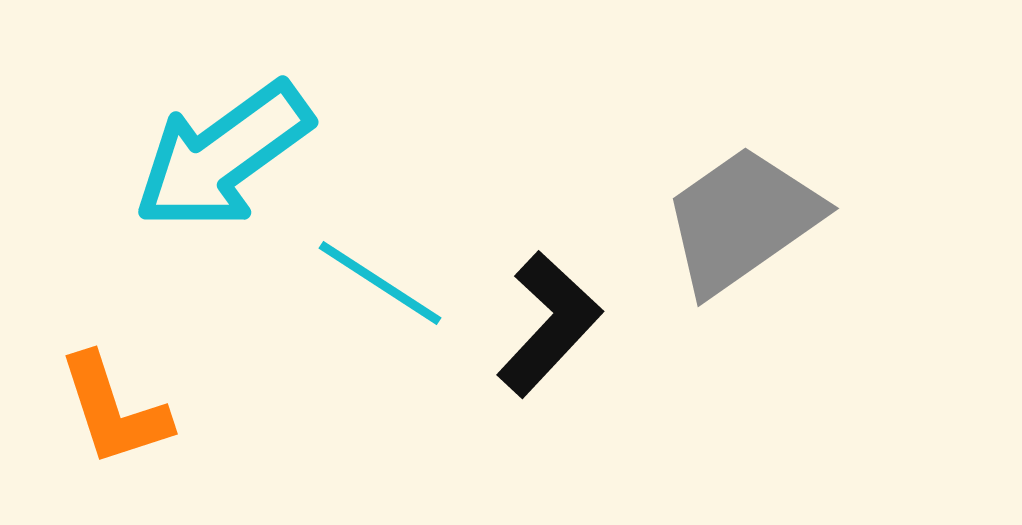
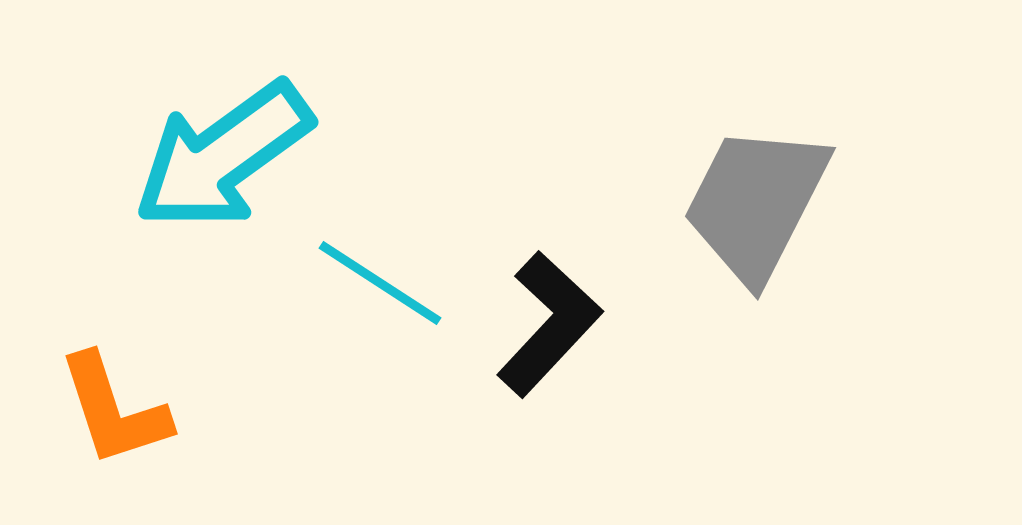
gray trapezoid: moved 14 px right, 17 px up; rotated 28 degrees counterclockwise
